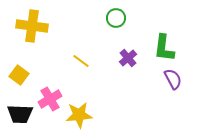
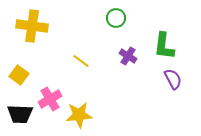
green L-shape: moved 2 px up
purple cross: moved 2 px up; rotated 18 degrees counterclockwise
